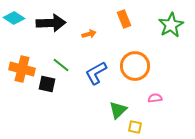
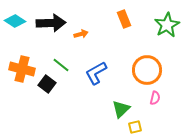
cyan diamond: moved 1 px right, 3 px down
green star: moved 4 px left
orange arrow: moved 8 px left
orange circle: moved 12 px right, 4 px down
black square: rotated 24 degrees clockwise
pink semicircle: rotated 112 degrees clockwise
green triangle: moved 3 px right, 1 px up
yellow square: rotated 24 degrees counterclockwise
